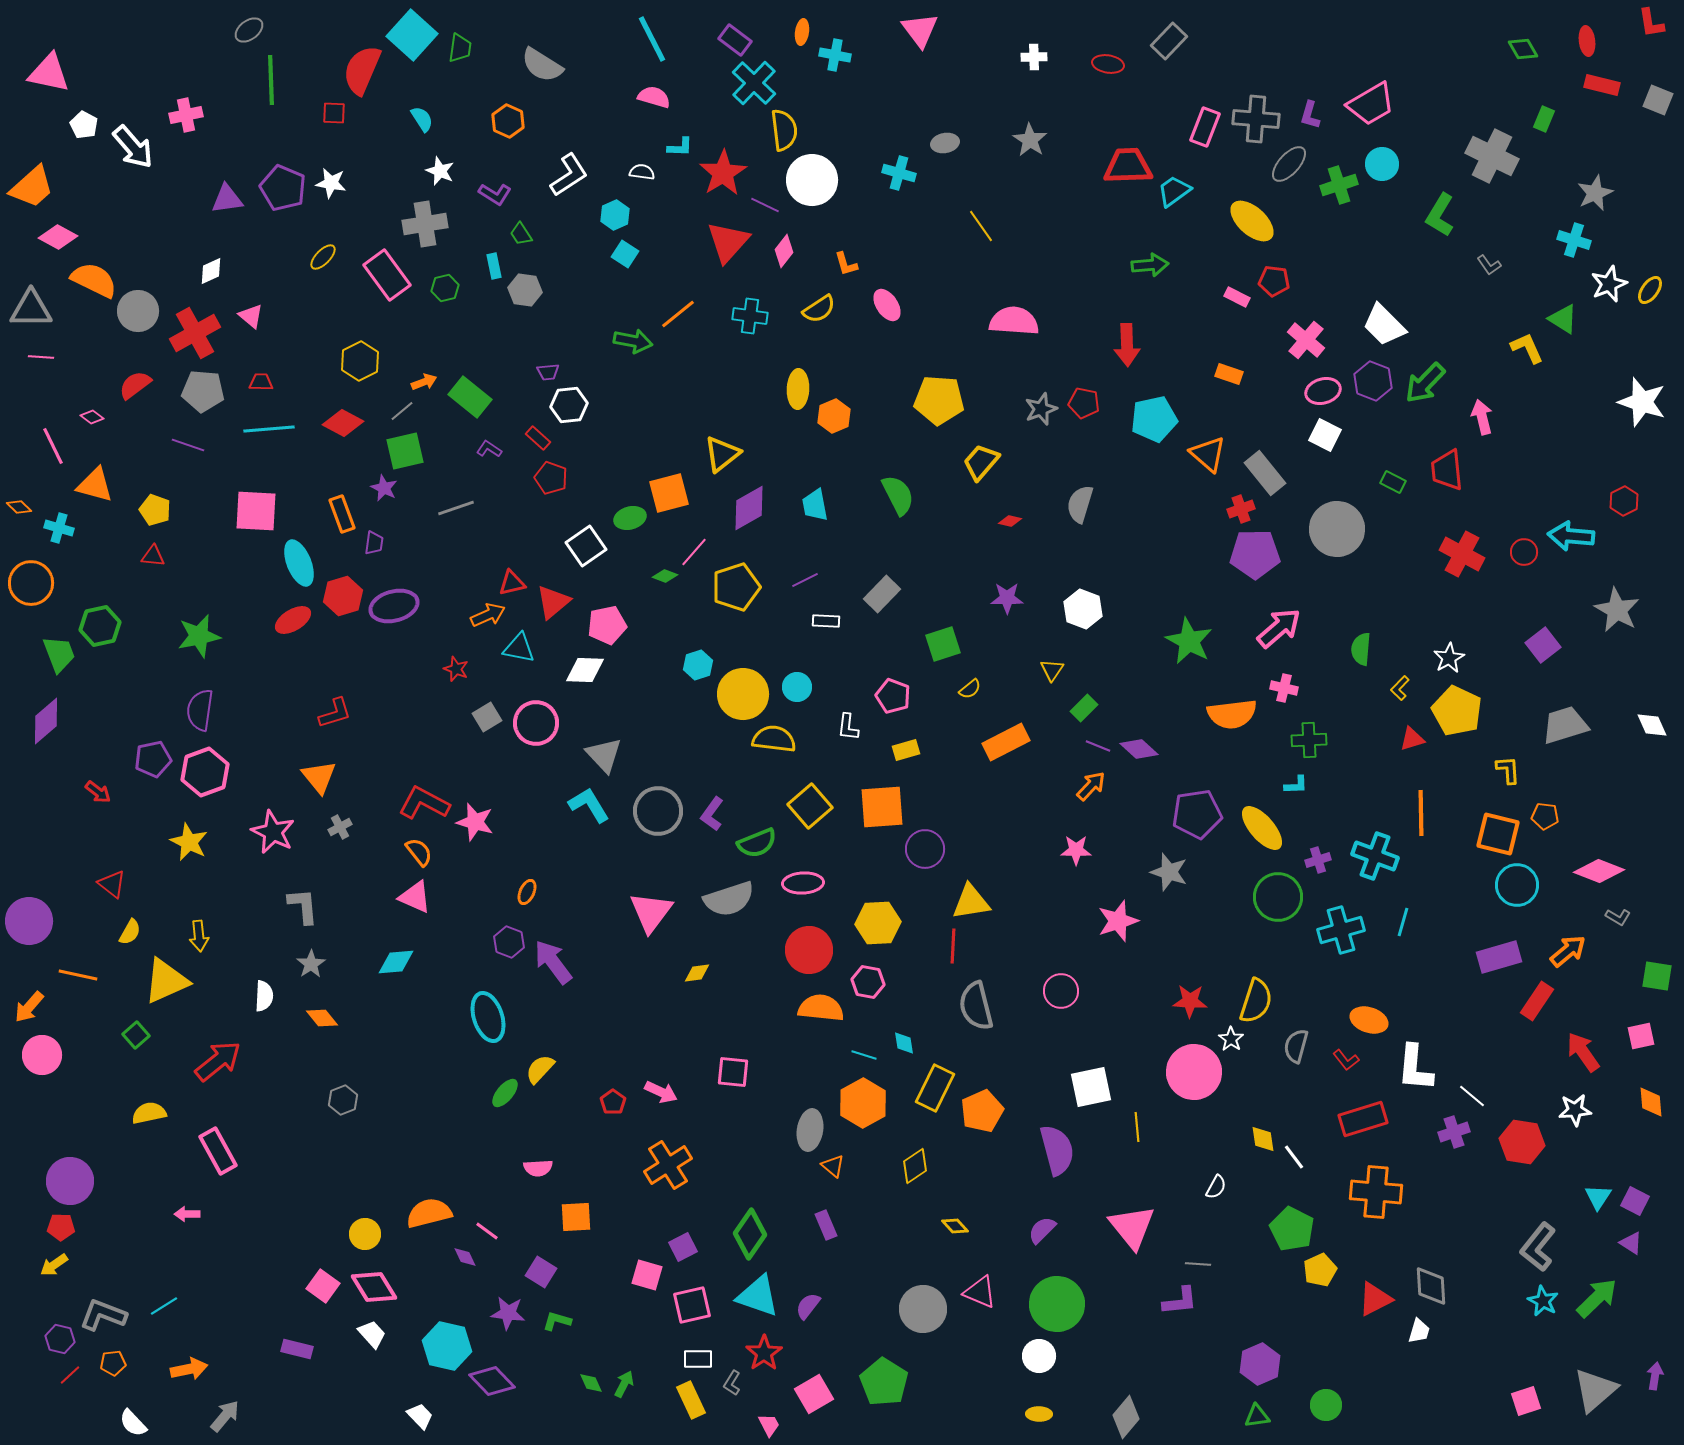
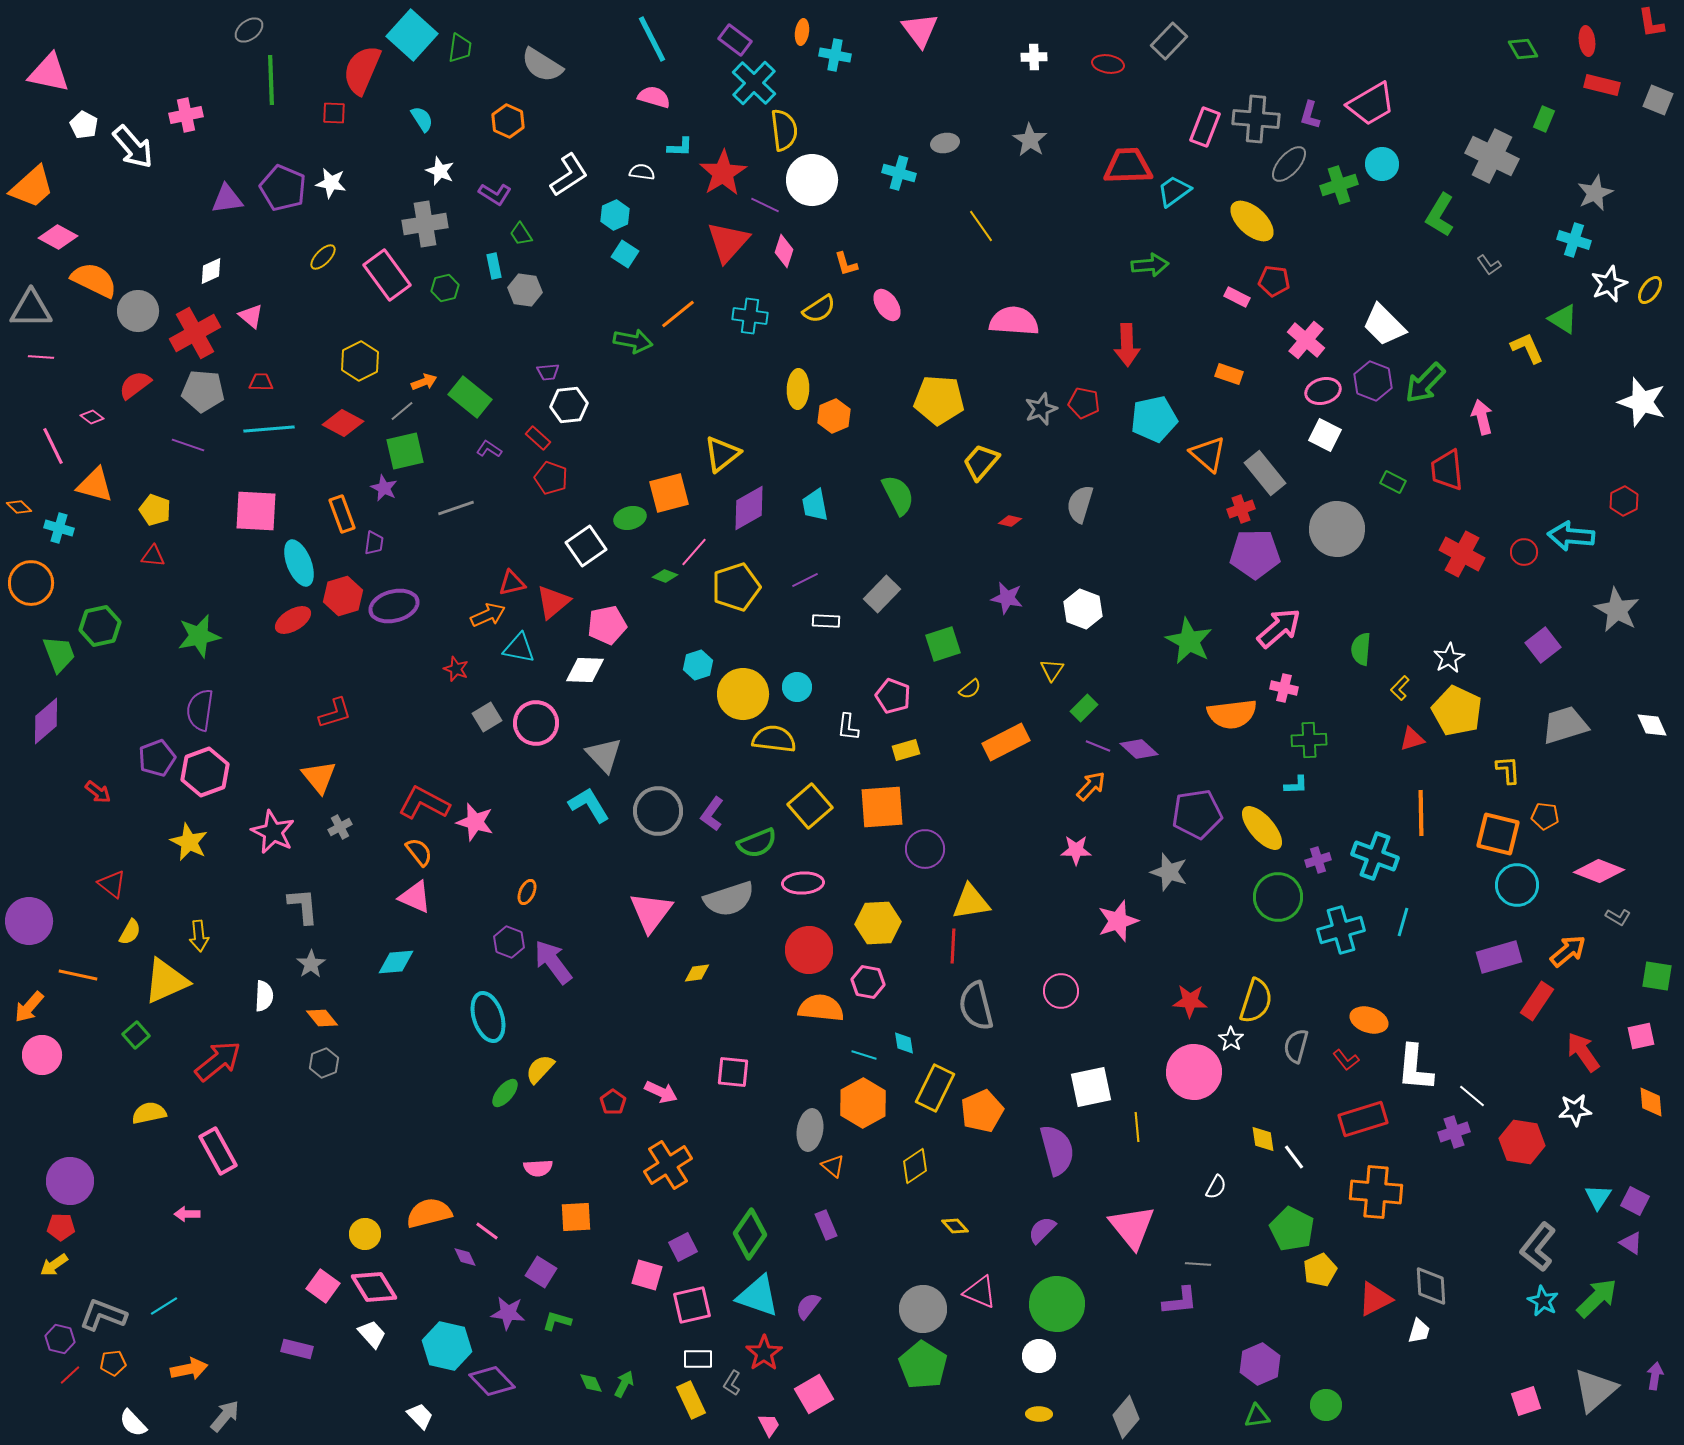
pink diamond at (784, 251): rotated 20 degrees counterclockwise
purple star at (1007, 598): rotated 12 degrees clockwise
purple pentagon at (153, 759): moved 4 px right, 1 px up; rotated 9 degrees counterclockwise
gray hexagon at (343, 1100): moved 19 px left, 37 px up
green pentagon at (884, 1382): moved 39 px right, 17 px up
